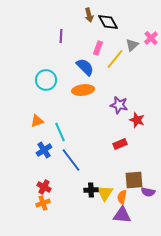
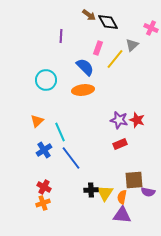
brown arrow: rotated 40 degrees counterclockwise
pink cross: moved 10 px up; rotated 24 degrees counterclockwise
purple star: moved 15 px down
orange triangle: rotated 24 degrees counterclockwise
blue line: moved 2 px up
